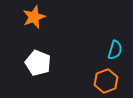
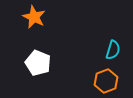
orange star: rotated 25 degrees counterclockwise
cyan semicircle: moved 2 px left
